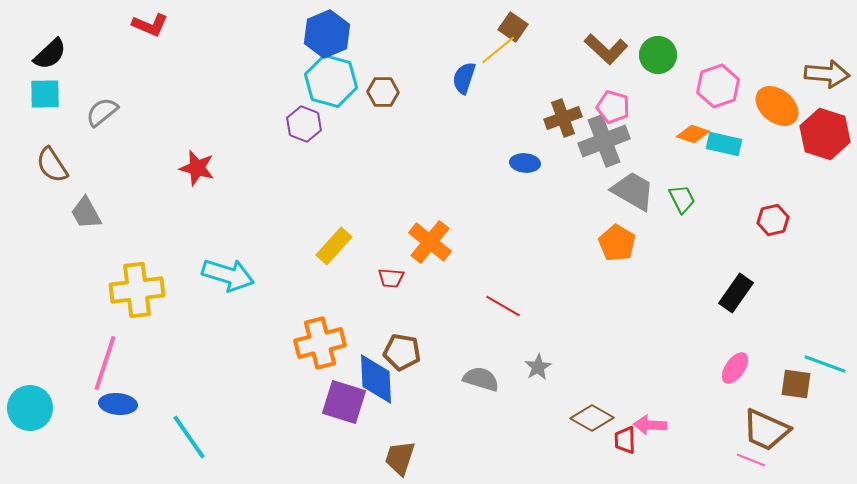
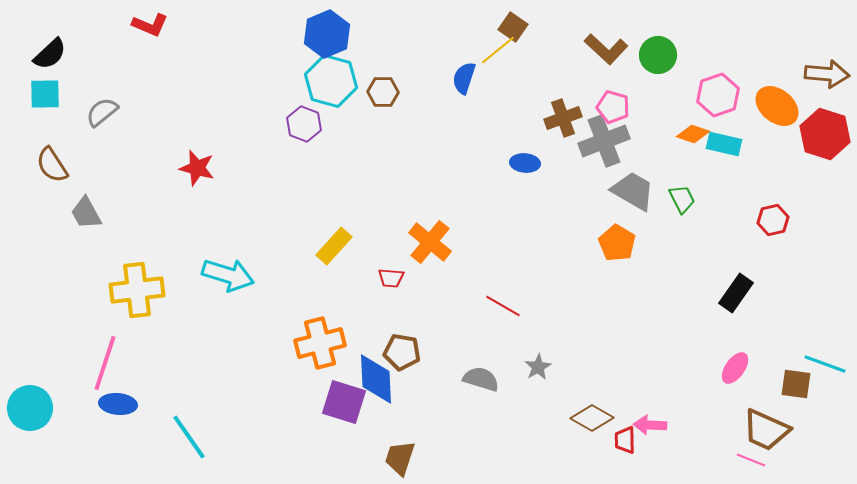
pink hexagon at (718, 86): moved 9 px down
